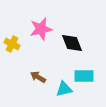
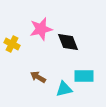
black diamond: moved 4 px left, 1 px up
